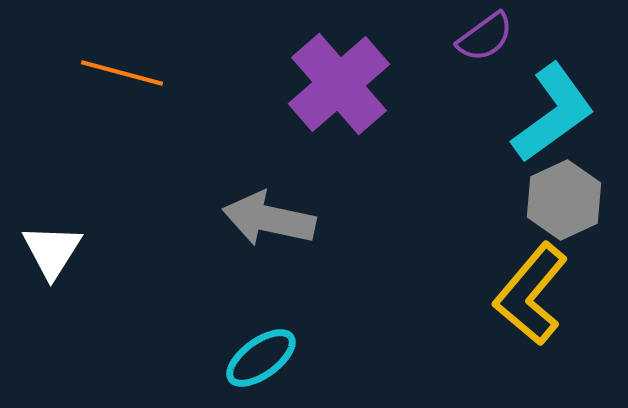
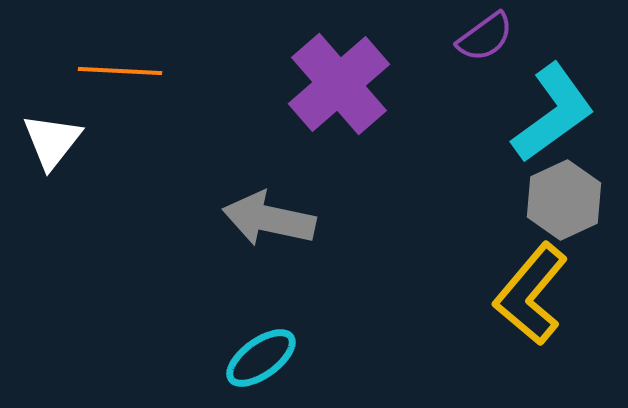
orange line: moved 2 px left, 2 px up; rotated 12 degrees counterclockwise
white triangle: moved 110 px up; rotated 6 degrees clockwise
